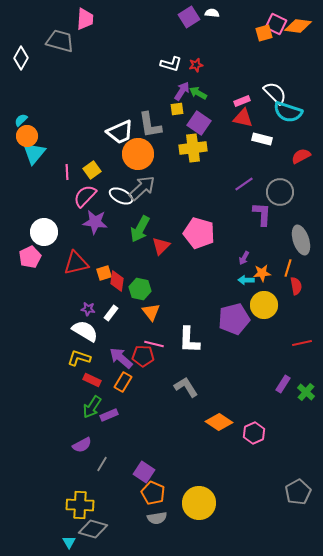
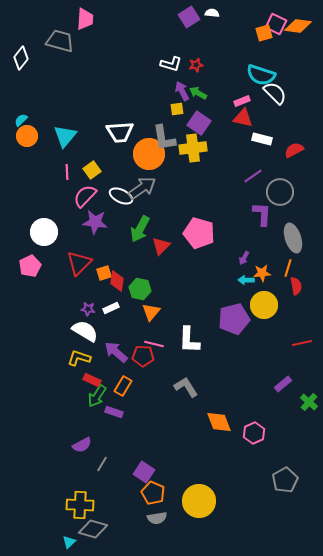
white diamond at (21, 58): rotated 10 degrees clockwise
purple arrow at (182, 91): rotated 60 degrees counterclockwise
cyan semicircle at (288, 112): moved 27 px left, 37 px up
gray L-shape at (150, 125): moved 14 px right, 13 px down
white trapezoid at (120, 132): rotated 20 degrees clockwise
cyan triangle at (34, 153): moved 31 px right, 17 px up
orange circle at (138, 154): moved 11 px right
red semicircle at (301, 156): moved 7 px left, 6 px up
purple line at (244, 184): moved 9 px right, 8 px up
gray arrow at (142, 188): rotated 8 degrees clockwise
gray ellipse at (301, 240): moved 8 px left, 2 px up
pink pentagon at (30, 257): moved 9 px down
red triangle at (76, 263): moved 3 px right; rotated 32 degrees counterclockwise
orange triangle at (151, 312): rotated 18 degrees clockwise
white rectangle at (111, 313): moved 5 px up; rotated 28 degrees clockwise
purple arrow at (121, 358): moved 5 px left, 6 px up
orange rectangle at (123, 382): moved 4 px down
purple rectangle at (283, 384): rotated 18 degrees clockwise
green cross at (306, 392): moved 3 px right, 10 px down
green arrow at (92, 407): moved 5 px right, 11 px up
purple rectangle at (109, 415): moved 5 px right, 3 px up; rotated 42 degrees clockwise
orange diamond at (219, 422): rotated 36 degrees clockwise
gray pentagon at (298, 492): moved 13 px left, 12 px up
yellow circle at (199, 503): moved 2 px up
cyan triangle at (69, 542): rotated 16 degrees clockwise
